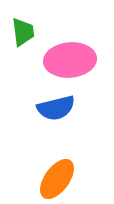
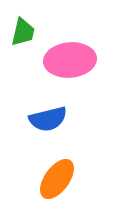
green trapezoid: rotated 20 degrees clockwise
blue semicircle: moved 8 px left, 11 px down
